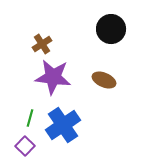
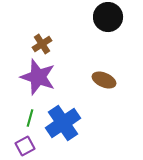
black circle: moved 3 px left, 12 px up
purple star: moved 15 px left; rotated 12 degrees clockwise
blue cross: moved 2 px up
purple square: rotated 18 degrees clockwise
